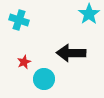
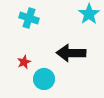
cyan cross: moved 10 px right, 2 px up
